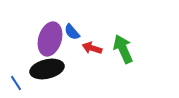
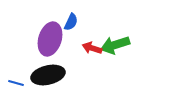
blue semicircle: moved 1 px left, 10 px up; rotated 114 degrees counterclockwise
green arrow: moved 8 px left, 4 px up; rotated 84 degrees counterclockwise
black ellipse: moved 1 px right, 6 px down
blue line: rotated 42 degrees counterclockwise
